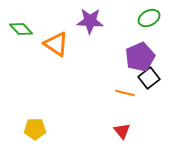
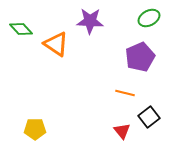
black square: moved 39 px down
